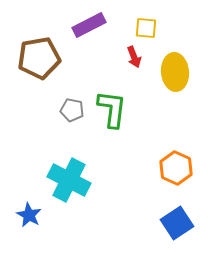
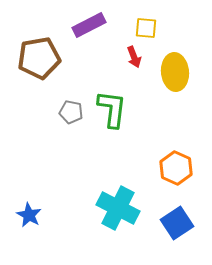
gray pentagon: moved 1 px left, 2 px down
cyan cross: moved 49 px right, 28 px down
